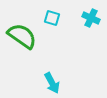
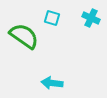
green semicircle: moved 2 px right
cyan arrow: rotated 125 degrees clockwise
